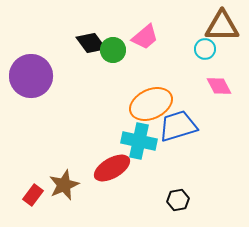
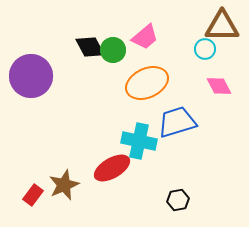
black diamond: moved 1 px left, 4 px down; rotated 8 degrees clockwise
orange ellipse: moved 4 px left, 21 px up
blue trapezoid: moved 1 px left, 4 px up
